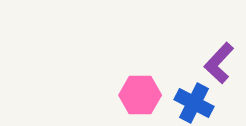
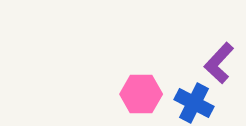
pink hexagon: moved 1 px right, 1 px up
